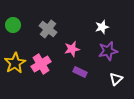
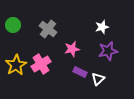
yellow star: moved 1 px right, 2 px down
white triangle: moved 18 px left
